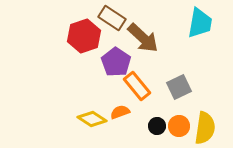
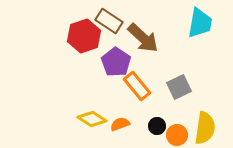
brown rectangle: moved 3 px left, 3 px down
orange semicircle: moved 12 px down
orange circle: moved 2 px left, 9 px down
